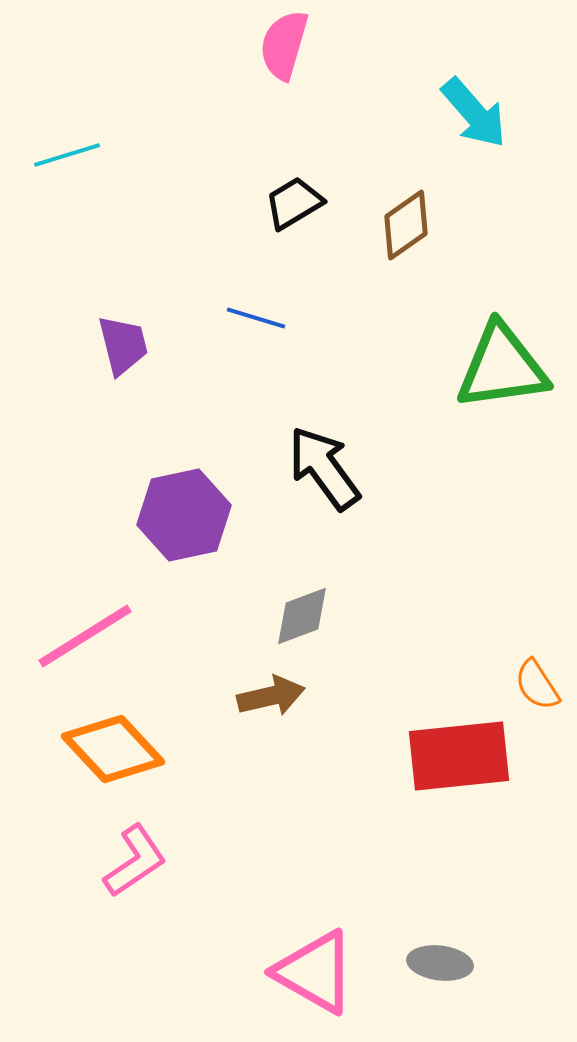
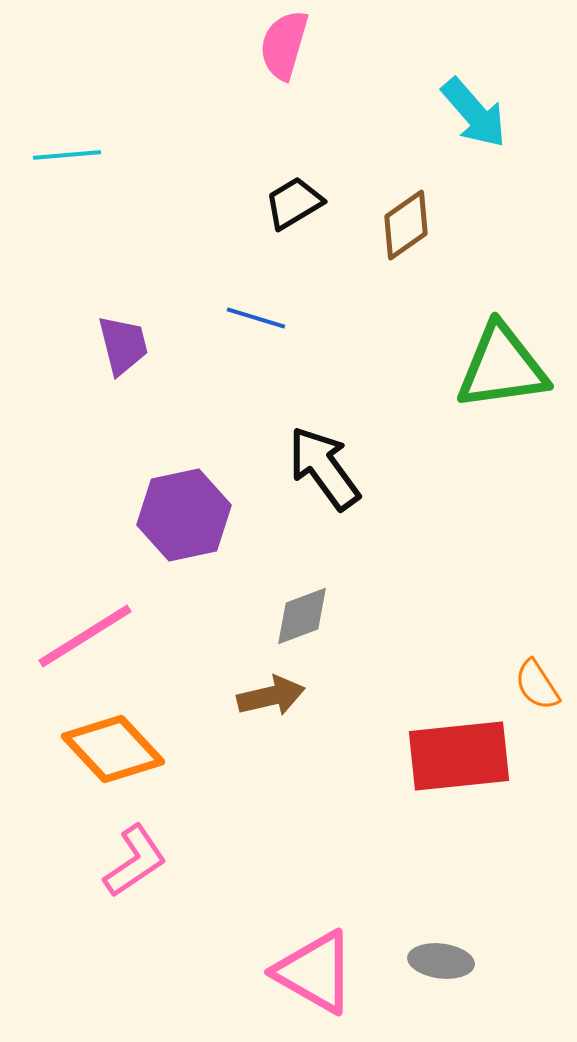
cyan line: rotated 12 degrees clockwise
gray ellipse: moved 1 px right, 2 px up
